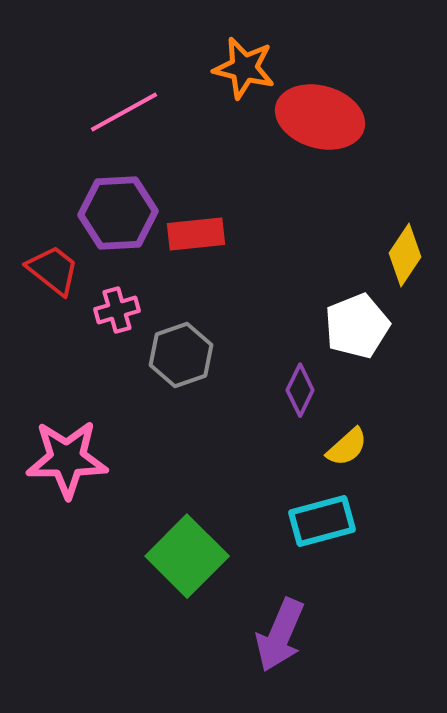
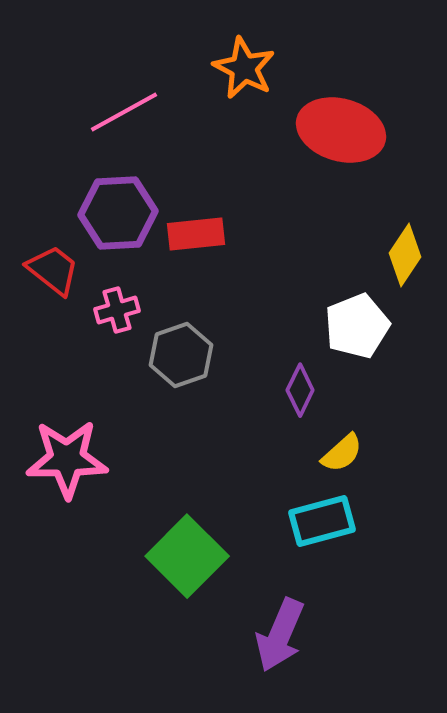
orange star: rotated 14 degrees clockwise
red ellipse: moved 21 px right, 13 px down
yellow semicircle: moved 5 px left, 6 px down
